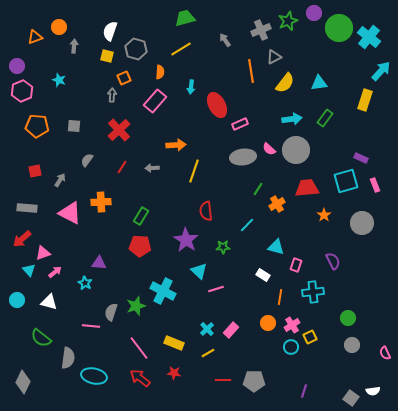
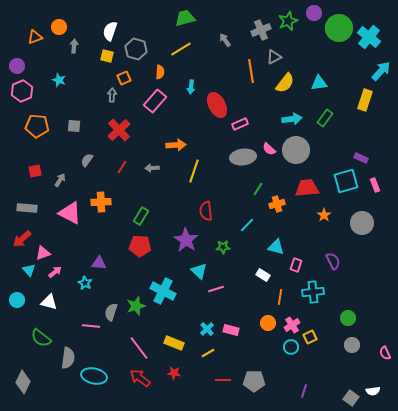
orange cross at (277, 204): rotated 14 degrees clockwise
pink rectangle at (231, 330): rotated 63 degrees clockwise
